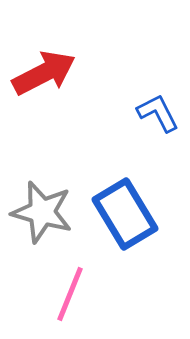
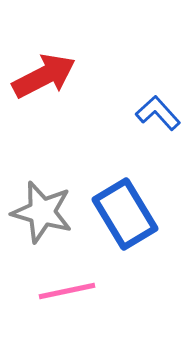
red arrow: moved 3 px down
blue L-shape: rotated 15 degrees counterclockwise
pink line: moved 3 px left, 3 px up; rotated 56 degrees clockwise
